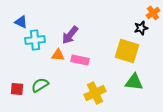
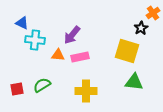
blue triangle: moved 1 px right, 1 px down
black star: rotated 16 degrees counterclockwise
purple arrow: moved 2 px right
cyan cross: rotated 12 degrees clockwise
pink rectangle: moved 3 px up; rotated 24 degrees counterclockwise
green semicircle: moved 2 px right
red square: rotated 16 degrees counterclockwise
yellow cross: moved 9 px left, 2 px up; rotated 25 degrees clockwise
